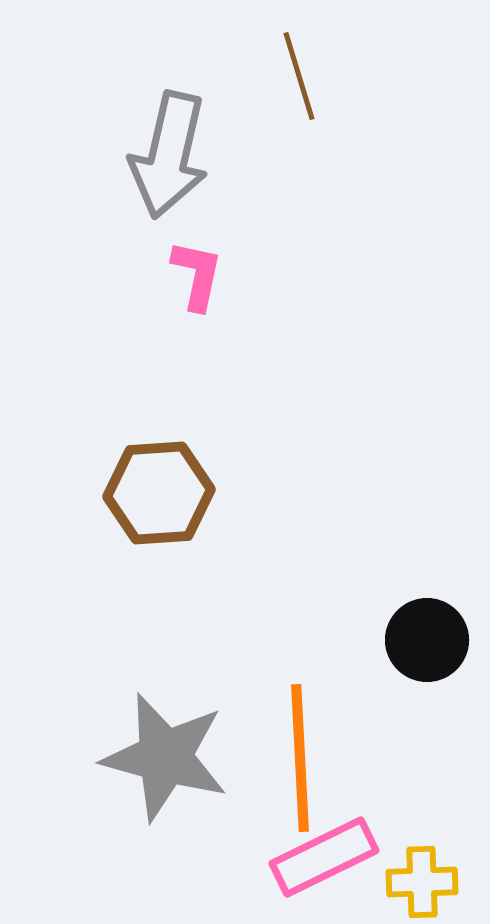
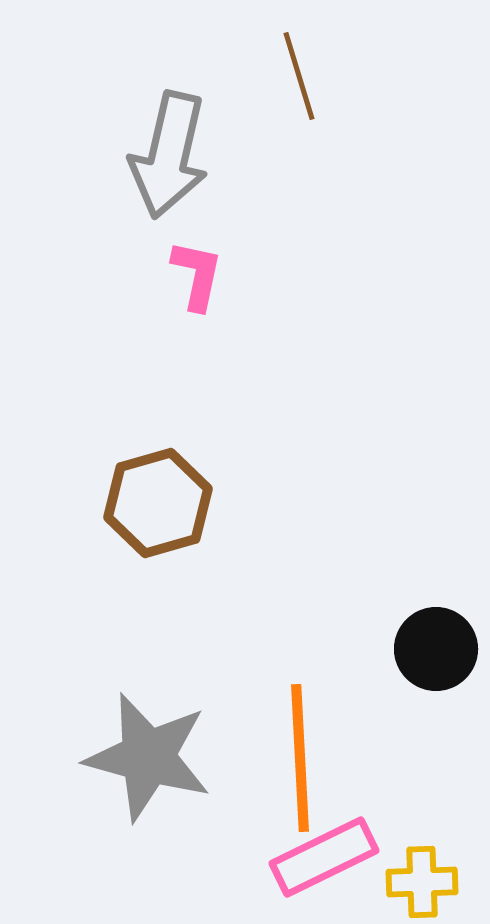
brown hexagon: moved 1 px left, 10 px down; rotated 12 degrees counterclockwise
black circle: moved 9 px right, 9 px down
gray star: moved 17 px left
